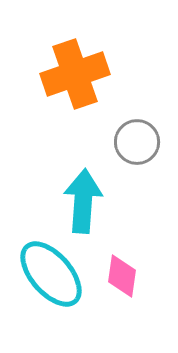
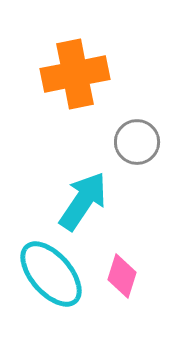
orange cross: rotated 8 degrees clockwise
cyan arrow: rotated 30 degrees clockwise
pink diamond: rotated 9 degrees clockwise
